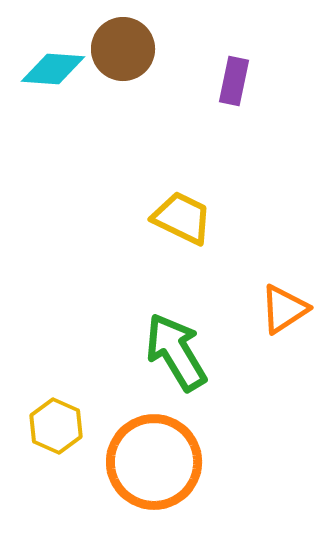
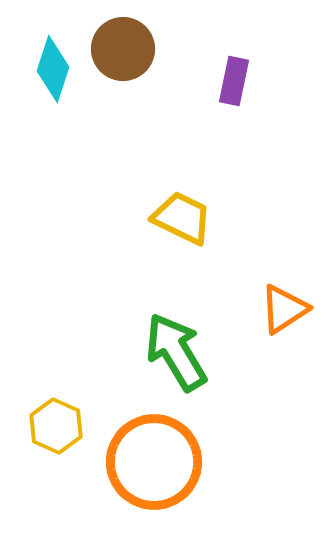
cyan diamond: rotated 76 degrees counterclockwise
